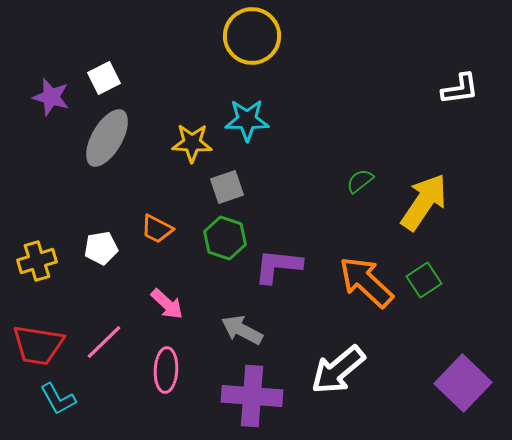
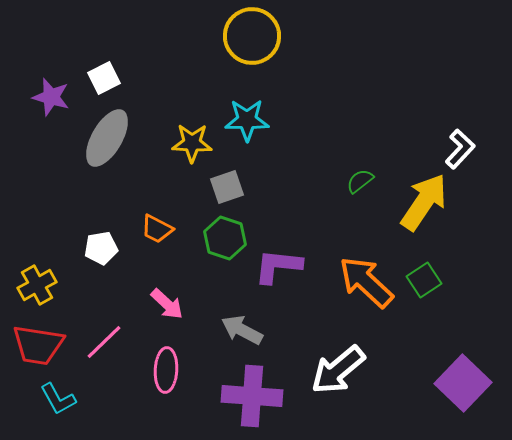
white L-shape: moved 60 px down; rotated 39 degrees counterclockwise
yellow cross: moved 24 px down; rotated 12 degrees counterclockwise
